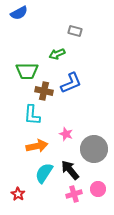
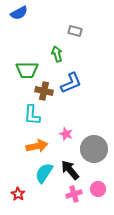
green arrow: rotated 98 degrees clockwise
green trapezoid: moved 1 px up
